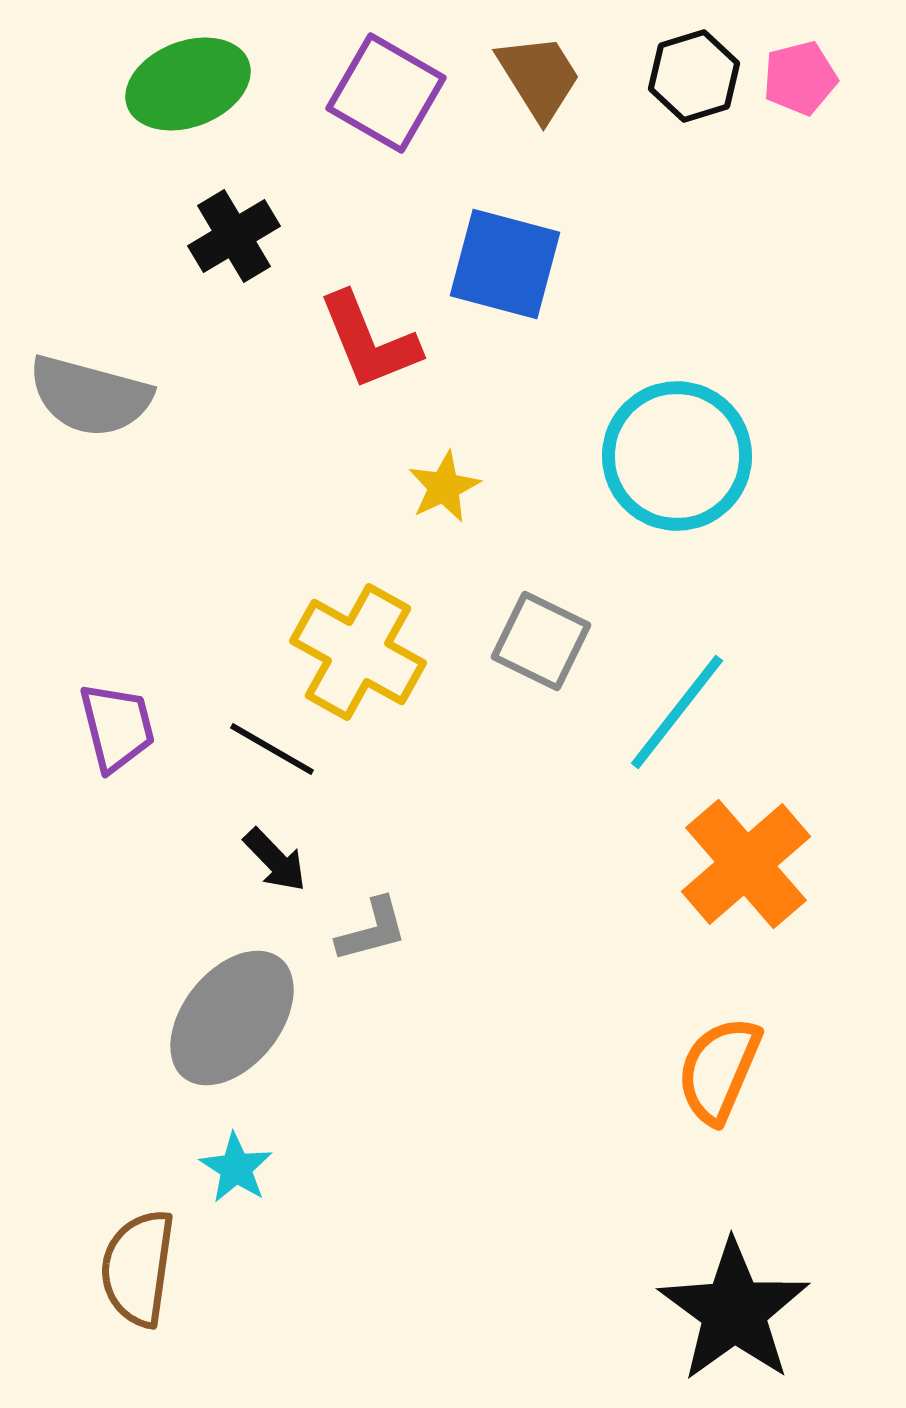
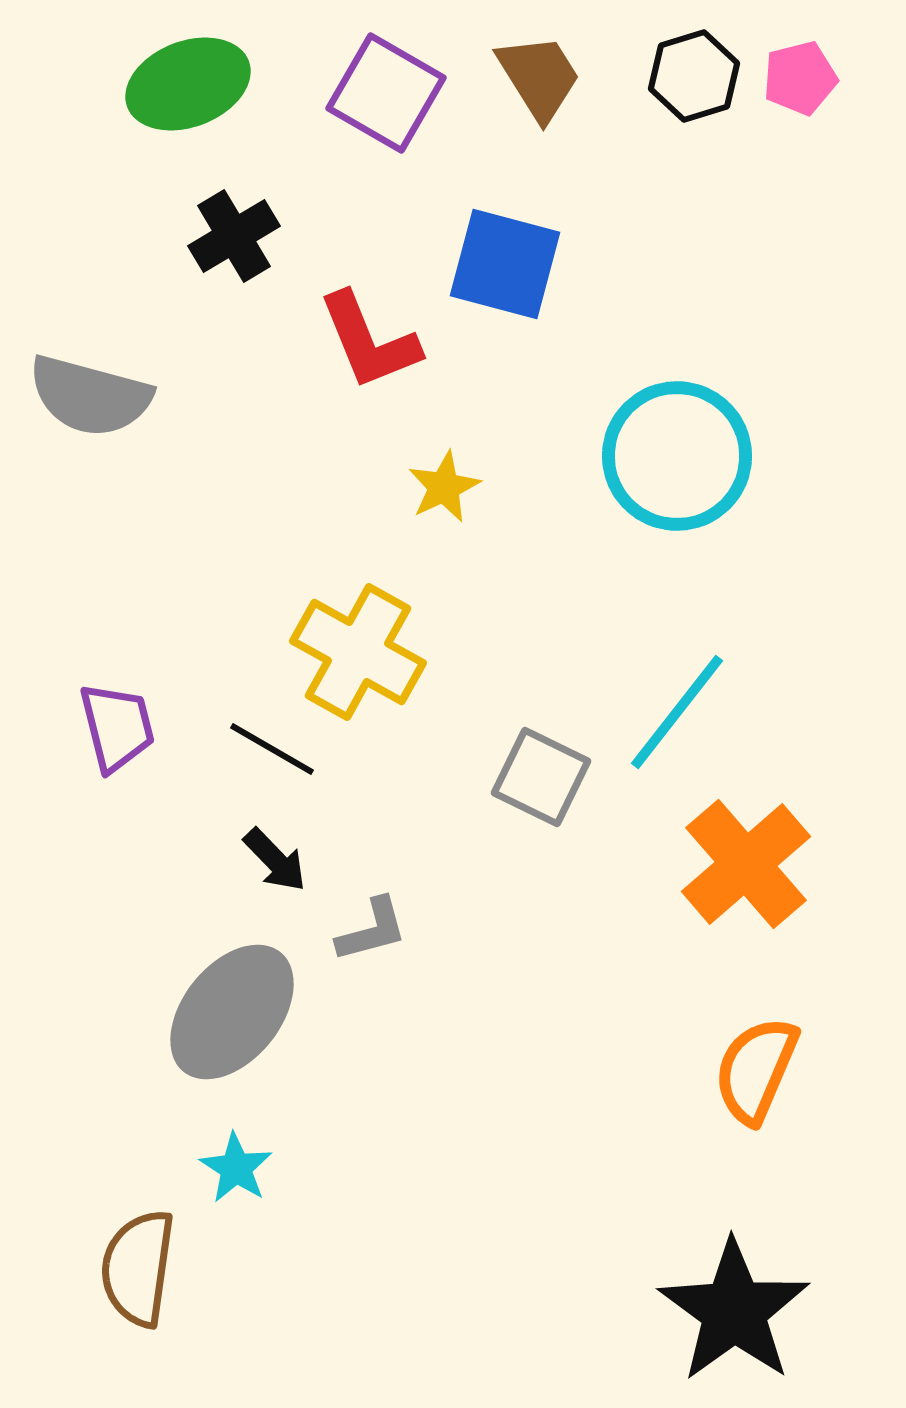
gray square: moved 136 px down
gray ellipse: moved 6 px up
orange semicircle: moved 37 px right
